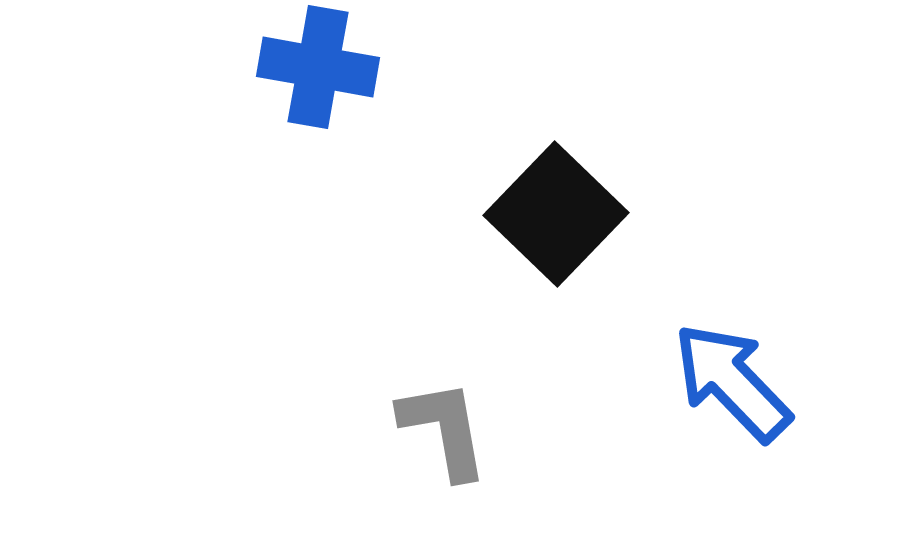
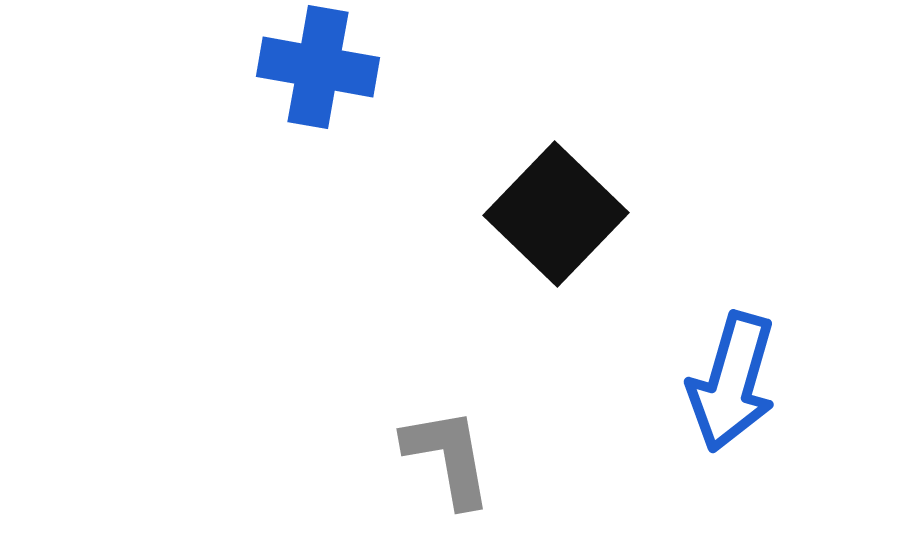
blue arrow: rotated 120 degrees counterclockwise
gray L-shape: moved 4 px right, 28 px down
